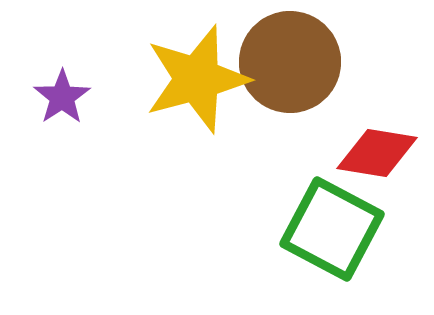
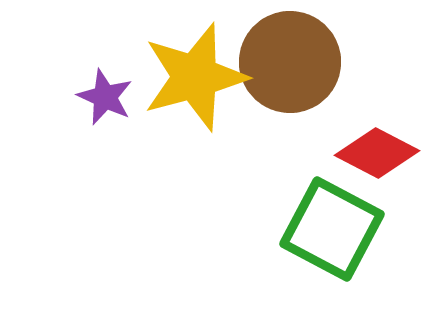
yellow star: moved 2 px left, 2 px up
purple star: moved 43 px right; rotated 14 degrees counterclockwise
red diamond: rotated 18 degrees clockwise
